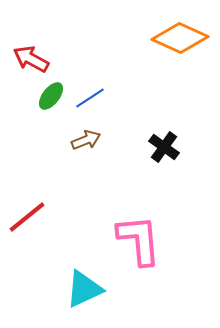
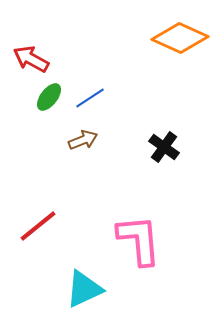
green ellipse: moved 2 px left, 1 px down
brown arrow: moved 3 px left
red line: moved 11 px right, 9 px down
